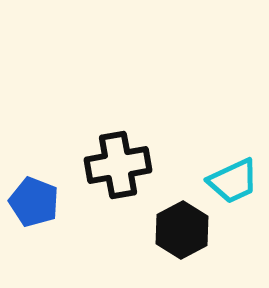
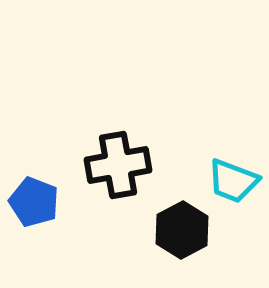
cyan trapezoid: rotated 46 degrees clockwise
